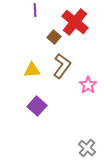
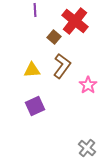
red cross: moved 1 px up
purple square: moved 2 px left; rotated 24 degrees clockwise
